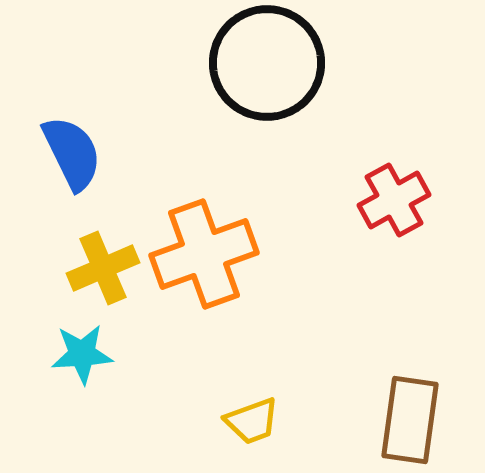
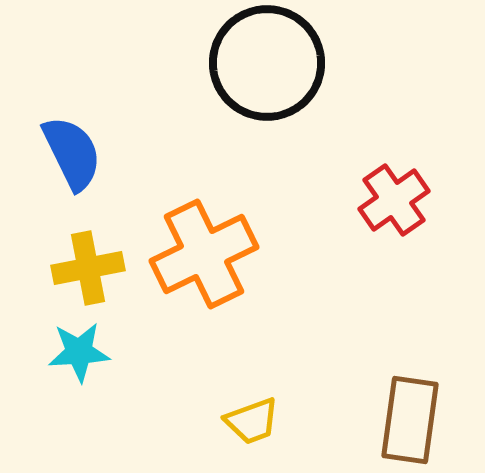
red cross: rotated 6 degrees counterclockwise
orange cross: rotated 6 degrees counterclockwise
yellow cross: moved 15 px left; rotated 12 degrees clockwise
cyan star: moved 3 px left, 2 px up
